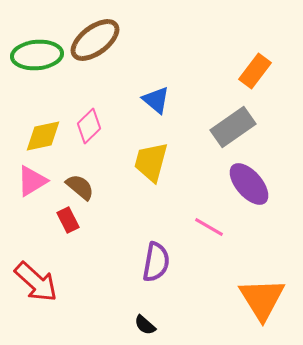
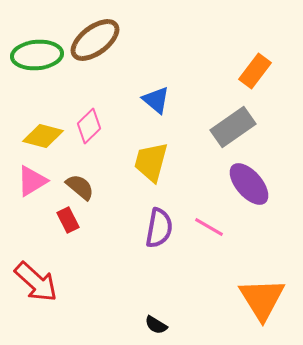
yellow diamond: rotated 27 degrees clockwise
purple semicircle: moved 3 px right, 34 px up
black semicircle: moved 11 px right; rotated 10 degrees counterclockwise
